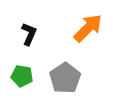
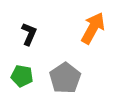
orange arrow: moved 5 px right; rotated 16 degrees counterclockwise
